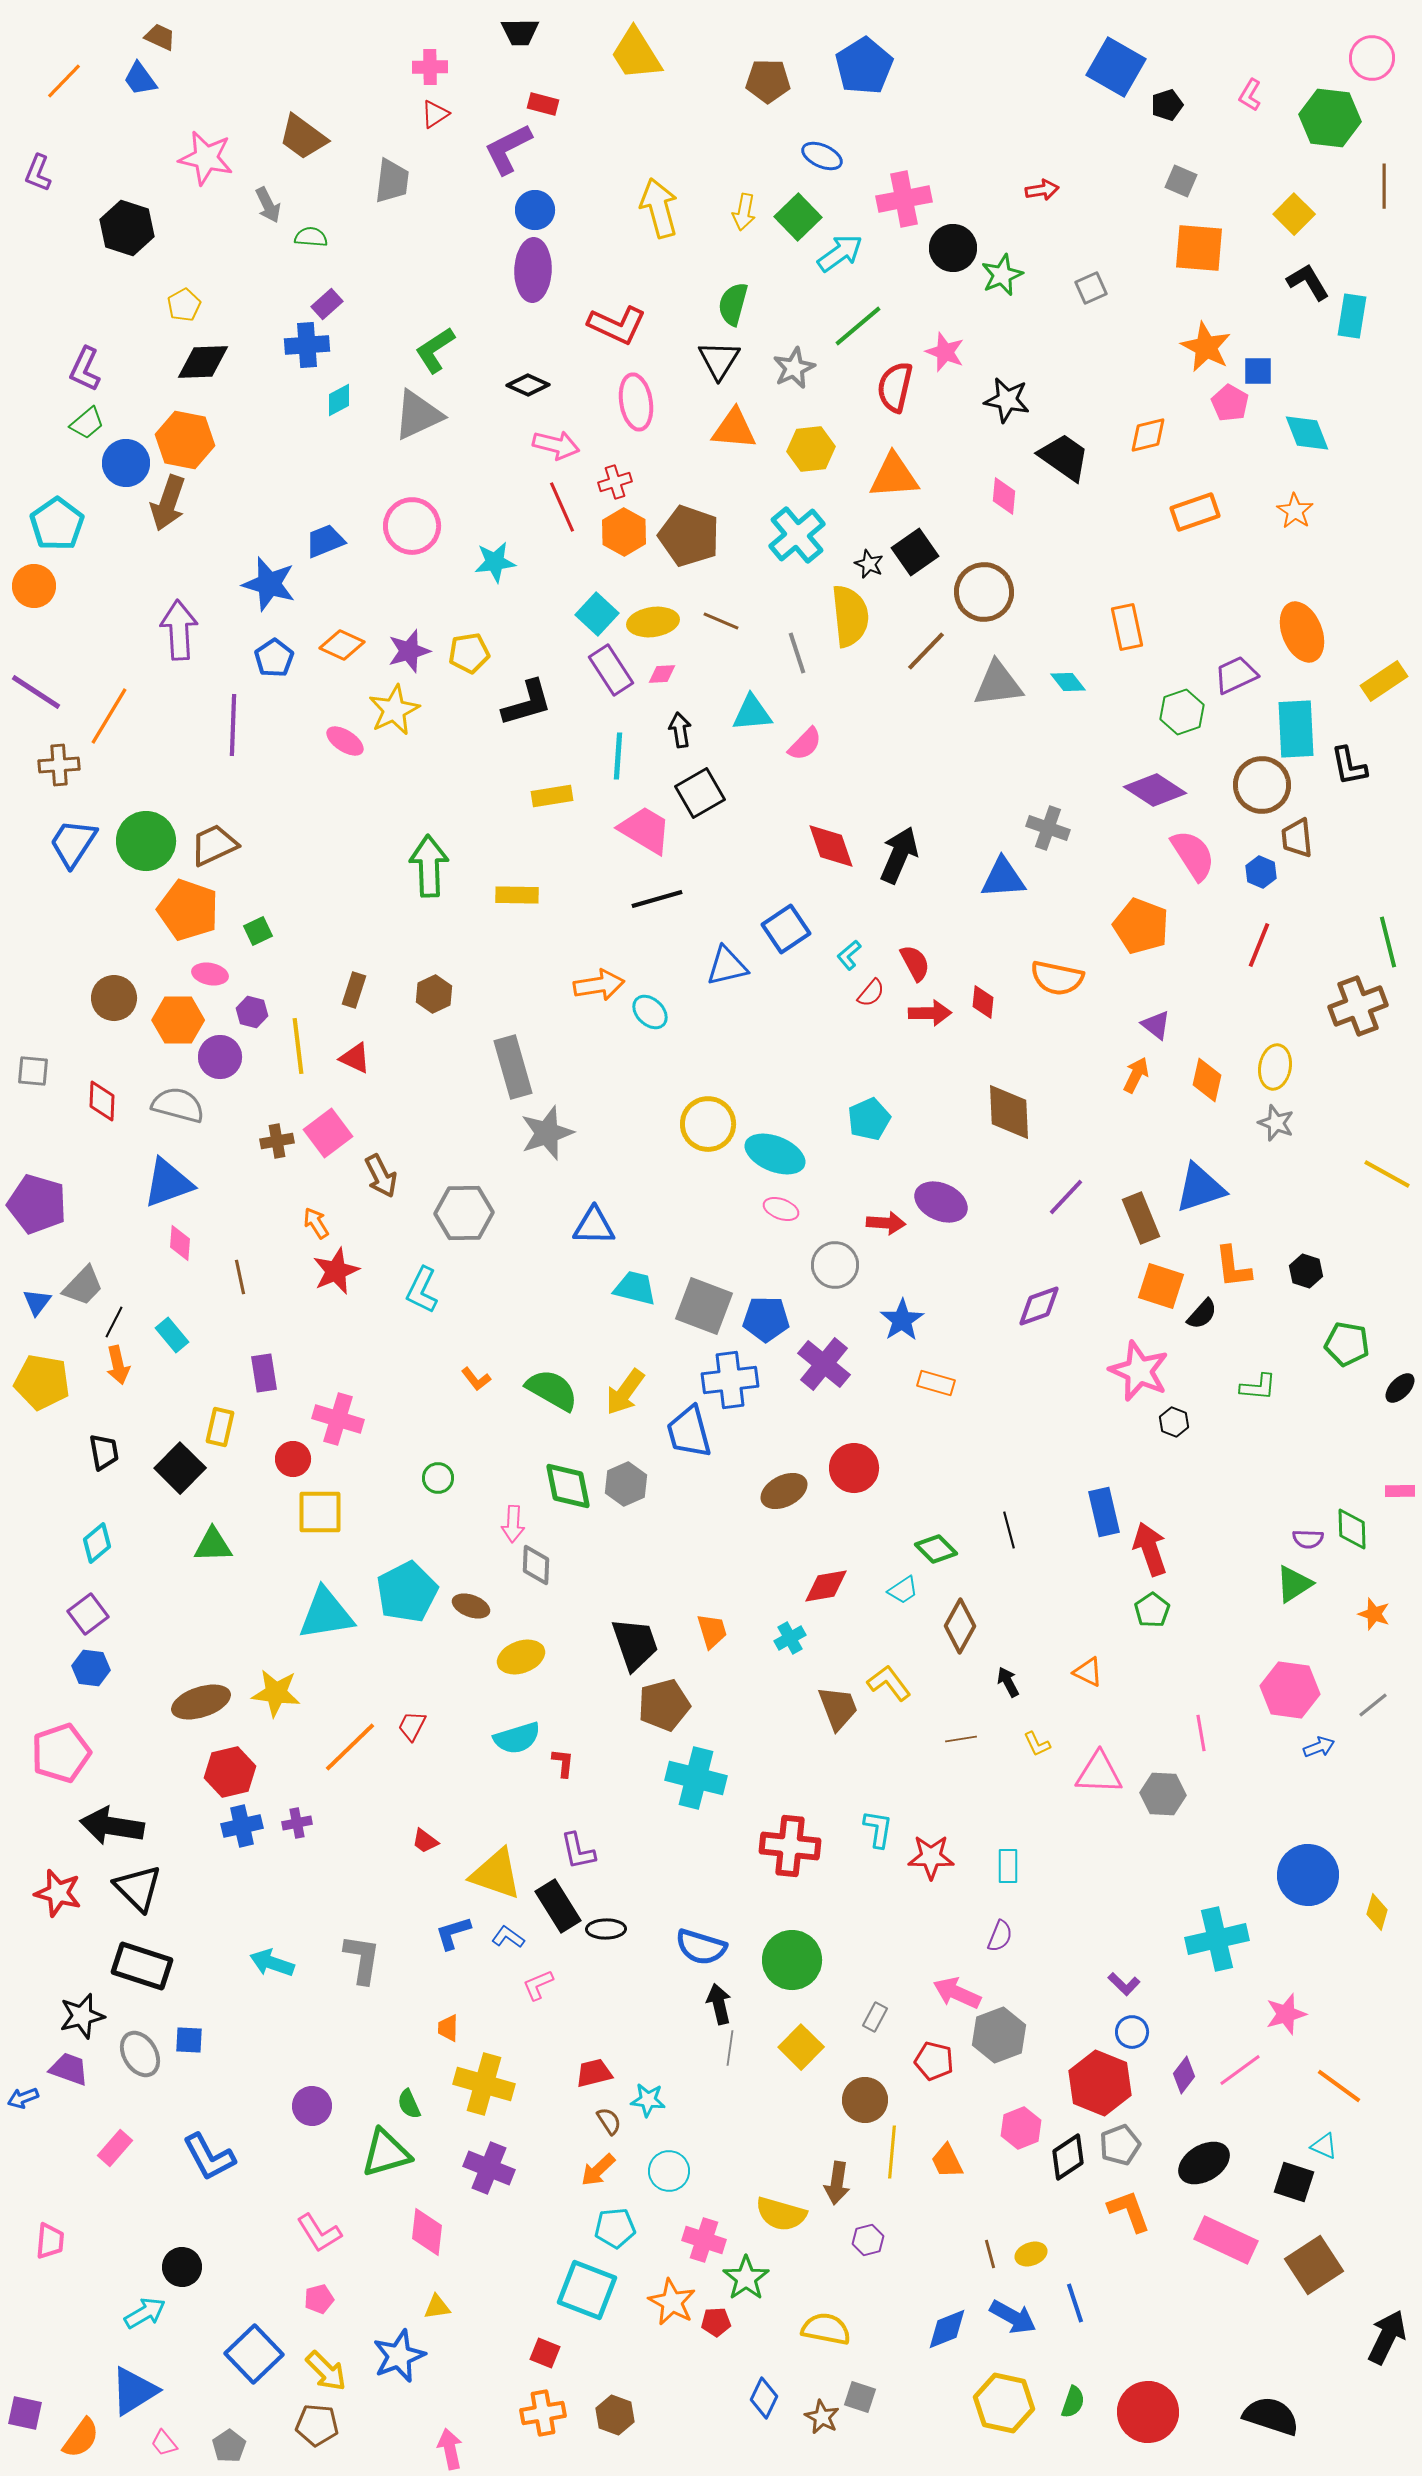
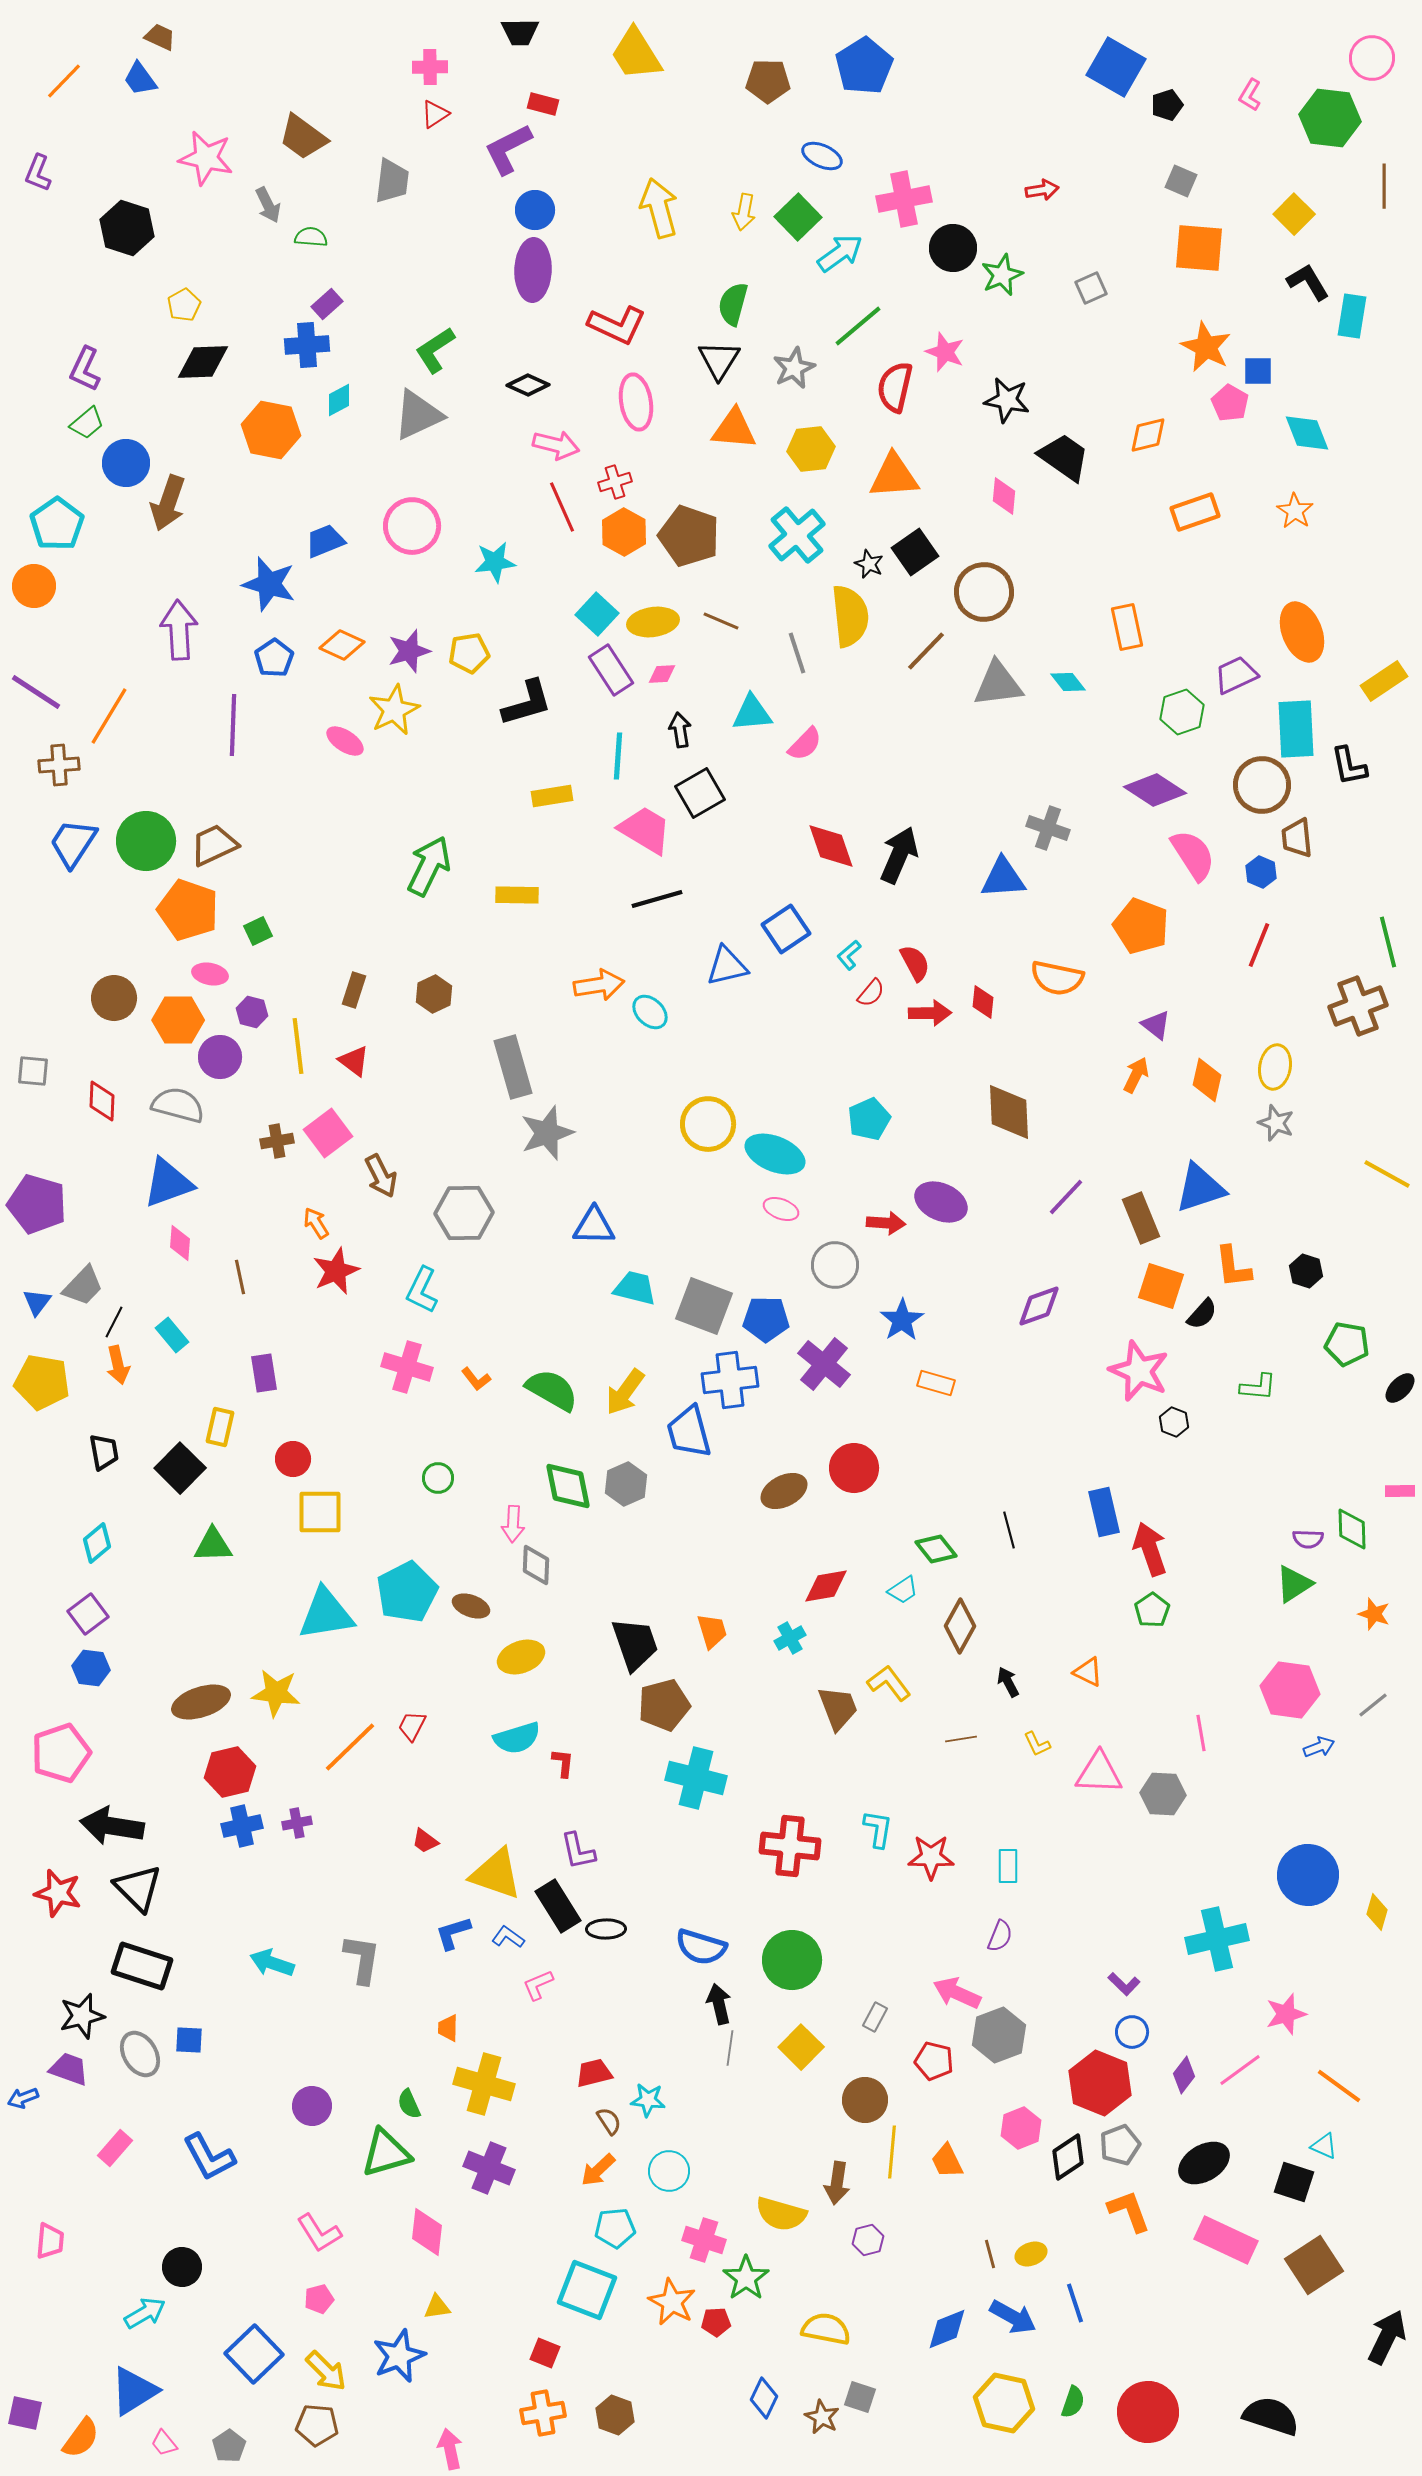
orange hexagon at (185, 440): moved 86 px right, 10 px up
green arrow at (429, 866): rotated 28 degrees clockwise
red triangle at (355, 1058): moved 1 px left, 3 px down; rotated 12 degrees clockwise
pink cross at (338, 1419): moved 69 px right, 52 px up
green diamond at (936, 1549): rotated 6 degrees clockwise
